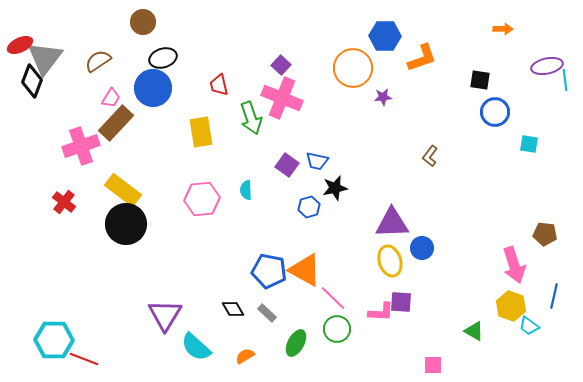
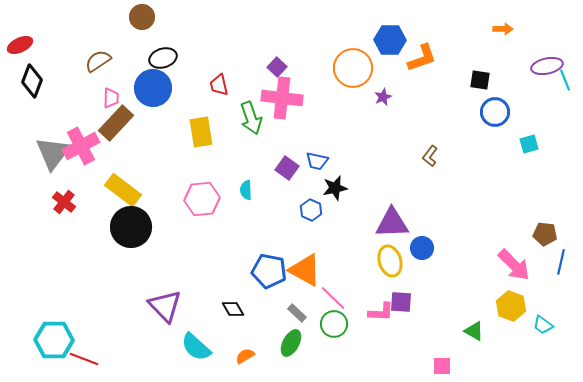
brown circle at (143, 22): moved 1 px left, 5 px up
blue hexagon at (385, 36): moved 5 px right, 4 px down
gray triangle at (45, 58): moved 8 px right, 95 px down
purple square at (281, 65): moved 4 px left, 2 px down
cyan line at (565, 80): rotated 15 degrees counterclockwise
purple star at (383, 97): rotated 18 degrees counterclockwise
pink trapezoid at (111, 98): rotated 30 degrees counterclockwise
pink cross at (282, 98): rotated 15 degrees counterclockwise
cyan square at (529, 144): rotated 24 degrees counterclockwise
pink cross at (81, 146): rotated 9 degrees counterclockwise
purple square at (287, 165): moved 3 px down
blue hexagon at (309, 207): moved 2 px right, 3 px down; rotated 20 degrees counterclockwise
black circle at (126, 224): moved 5 px right, 3 px down
pink arrow at (514, 265): rotated 27 degrees counterclockwise
blue line at (554, 296): moved 7 px right, 34 px up
gray rectangle at (267, 313): moved 30 px right
purple triangle at (165, 315): moved 9 px up; rotated 15 degrees counterclockwise
cyan trapezoid at (529, 326): moved 14 px right, 1 px up
green circle at (337, 329): moved 3 px left, 5 px up
green ellipse at (296, 343): moved 5 px left
pink square at (433, 365): moved 9 px right, 1 px down
